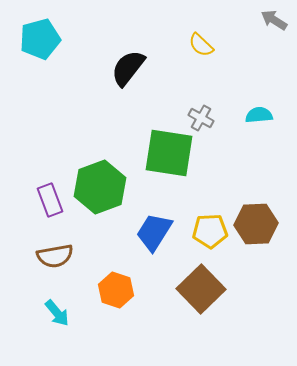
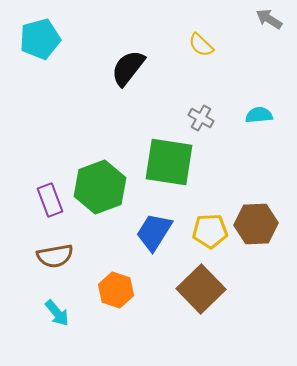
gray arrow: moved 5 px left, 1 px up
green square: moved 9 px down
